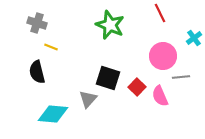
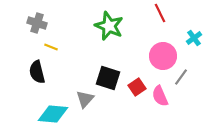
green star: moved 1 px left, 1 px down
gray line: rotated 48 degrees counterclockwise
red square: rotated 12 degrees clockwise
gray triangle: moved 3 px left
